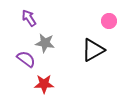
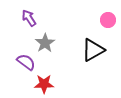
pink circle: moved 1 px left, 1 px up
gray star: rotated 30 degrees clockwise
purple semicircle: moved 3 px down
